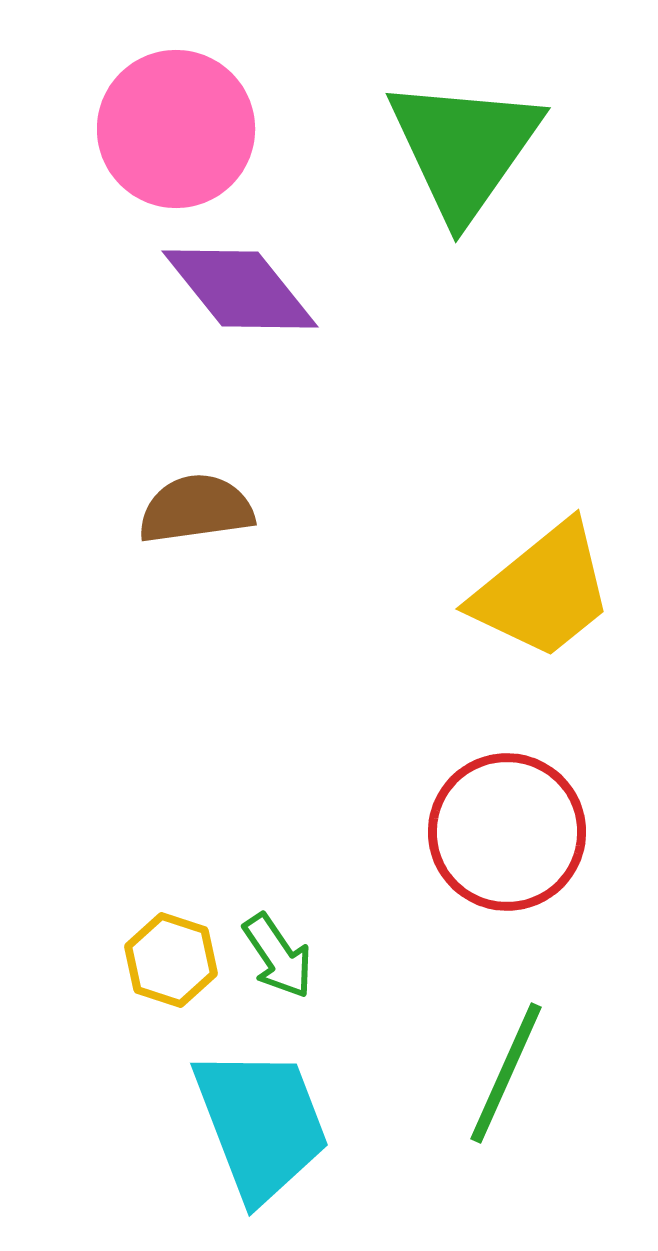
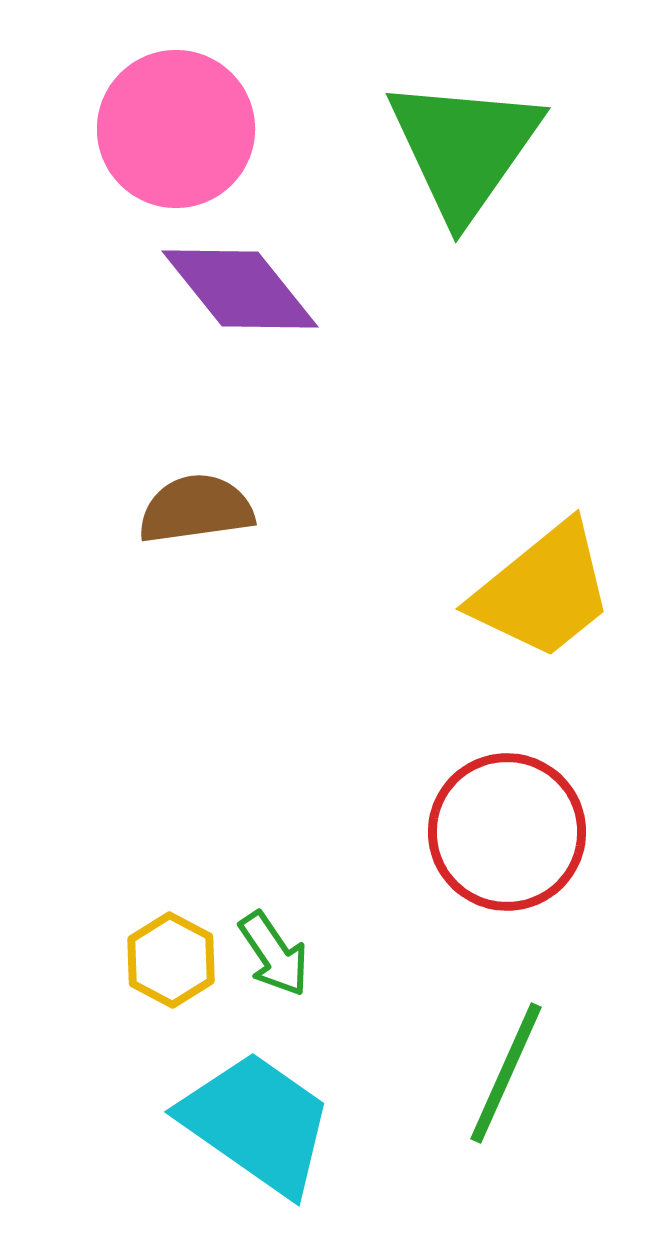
green arrow: moved 4 px left, 2 px up
yellow hexagon: rotated 10 degrees clockwise
cyan trapezoid: moved 4 px left, 1 px up; rotated 34 degrees counterclockwise
